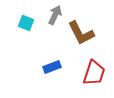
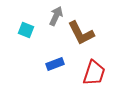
gray arrow: moved 1 px right, 1 px down
cyan square: moved 7 px down
blue rectangle: moved 3 px right, 3 px up
